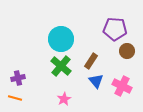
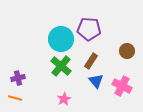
purple pentagon: moved 26 px left
